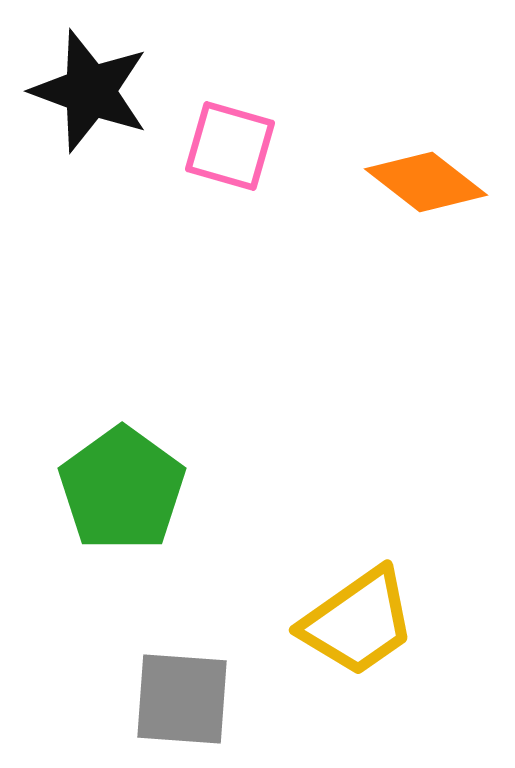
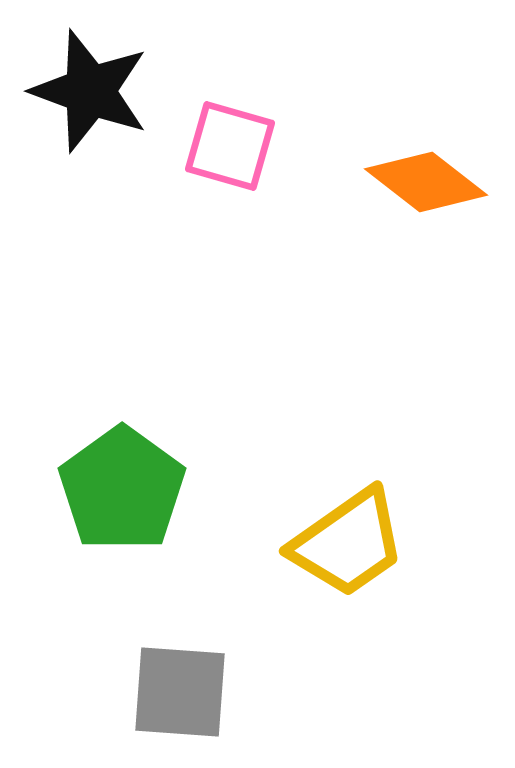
yellow trapezoid: moved 10 px left, 79 px up
gray square: moved 2 px left, 7 px up
